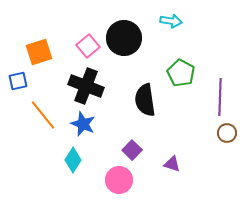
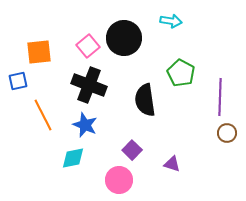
orange square: rotated 12 degrees clockwise
black cross: moved 3 px right, 1 px up
orange line: rotated 12 degrees clockwise
blue star: moved 2 px right, 1 px down
cyan diamond: moved 2 px up; rotated 45 degrees clockwise
